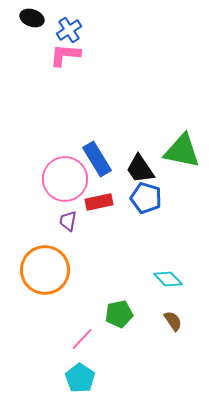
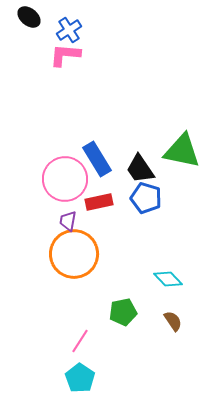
black ellipse: moved 3 px left, 1 px up; rotated 20 degrees clockwise
orange circle: moved 29 px right, 16 px up
green pentagon: moved 4 px right, 2 px up
pink line: moved 2 px left, 2 px down; rotated 10 degrees counterclockwise
